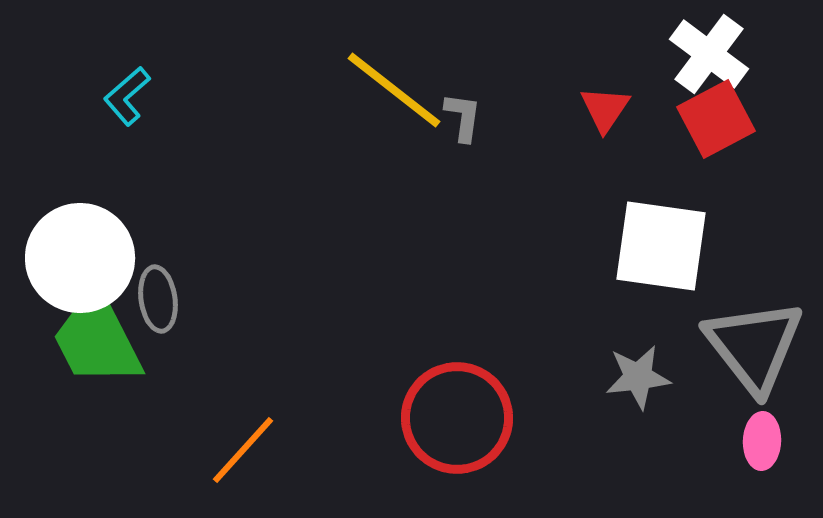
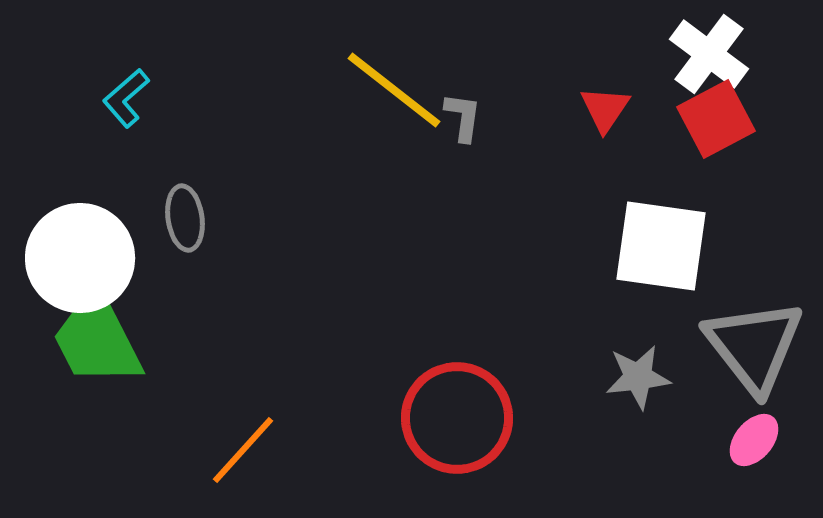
cyan L-shape: moved 1 px left, 2 px down
gray ellipse: moved 27 px right, 81 px up
pink ellipse: moved 8 px left, 1 px up; rotated 38 degrees clockwise
